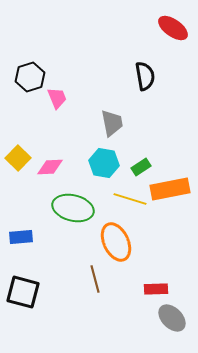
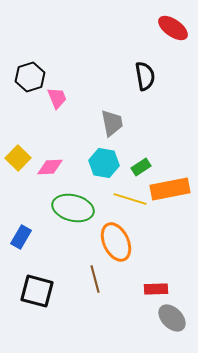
blue rectangle: rotated 55 degrees counterclockwise
black square: moved 14 px right, 1 px up
